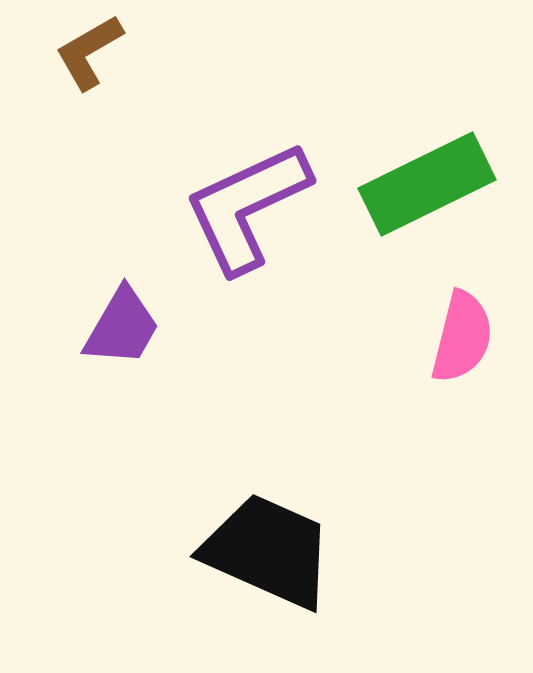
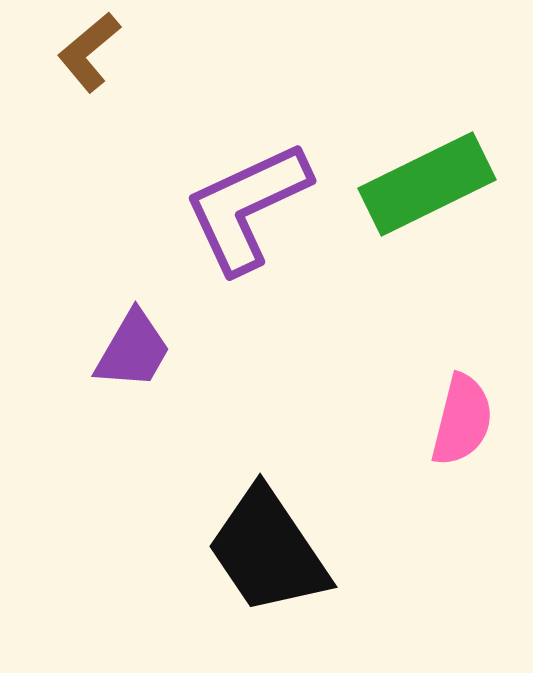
brown L-shape: rotated 10 degrees counterclockwise
purple trapezoid: moved 11 px right, 23 px down
pink semicircle: moved 83 px down
black trapezoid: rotated 148 degrees counterclockwise
